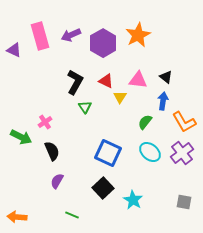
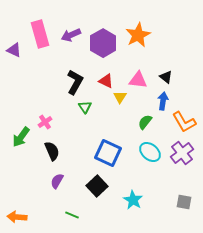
pink rectangle: moved 2 px up
green arrow: rotated 100 degrees clockwise
black square: moved 6 px left, 2 px up
